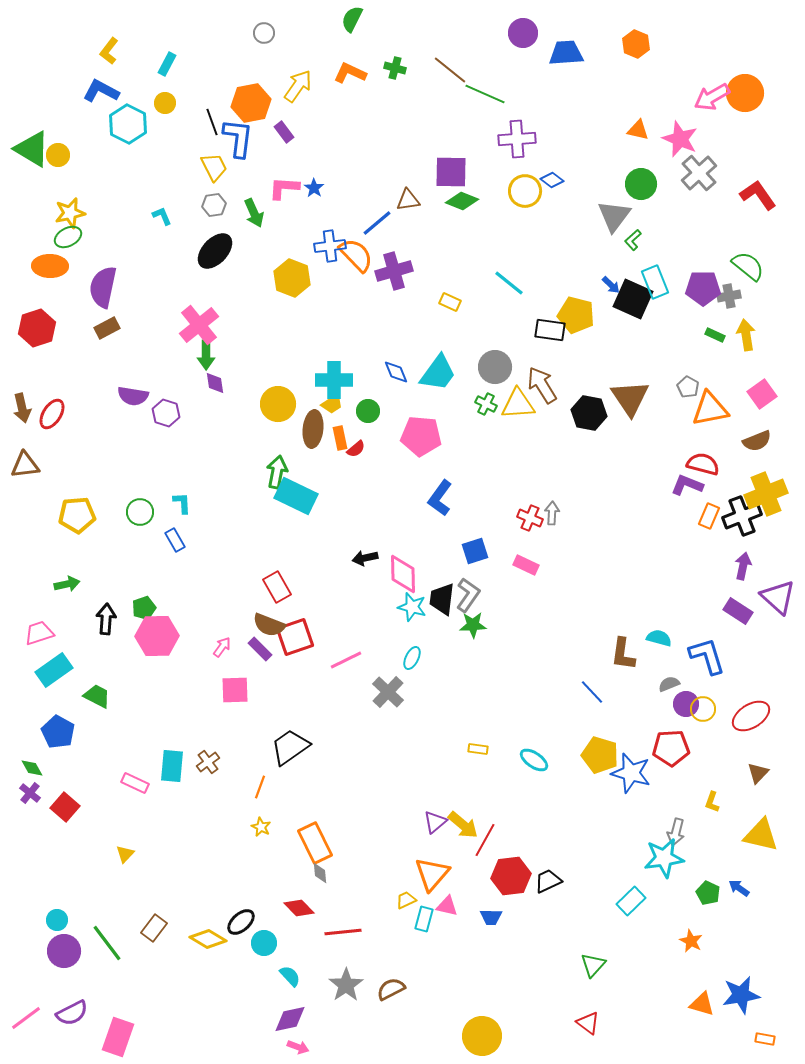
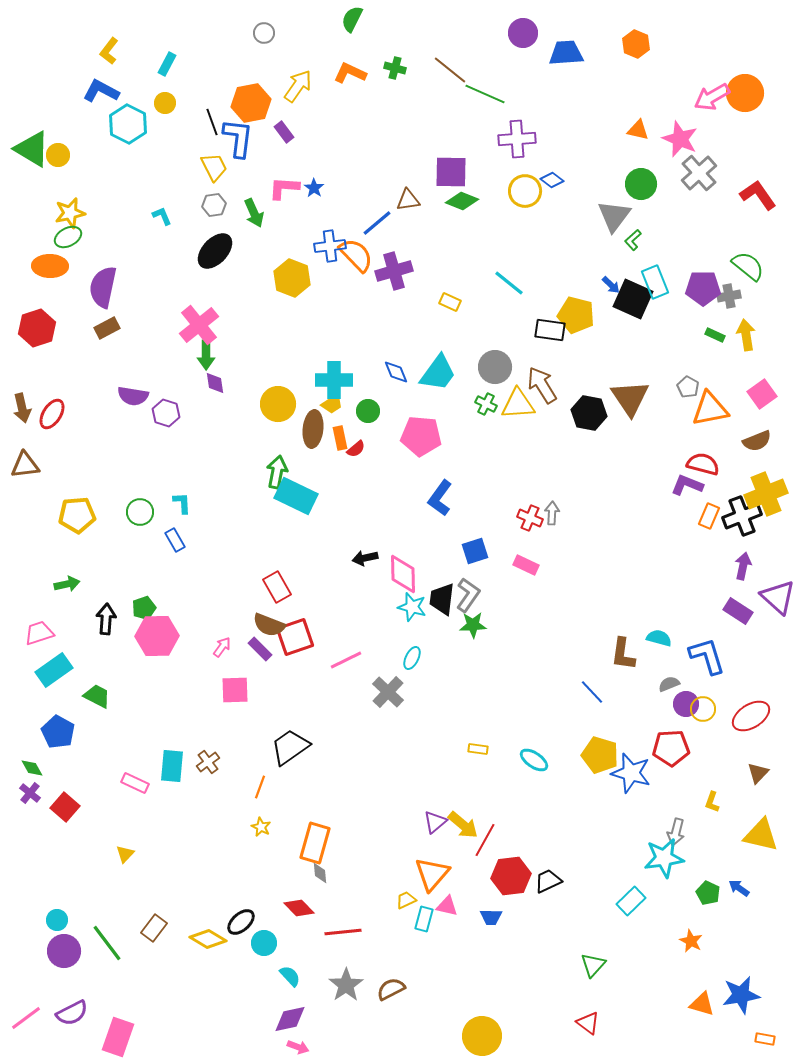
orange rectangle at (315, 843): rotated 42 degrees clockwise
